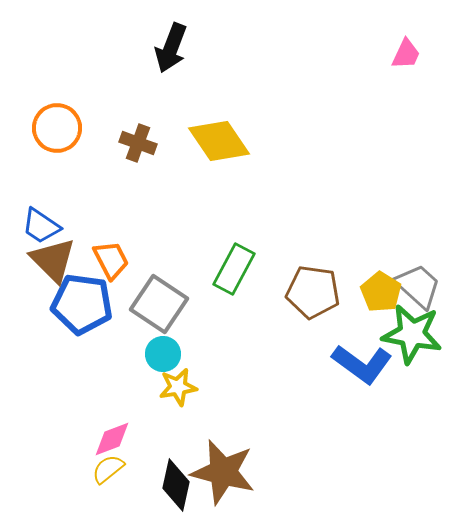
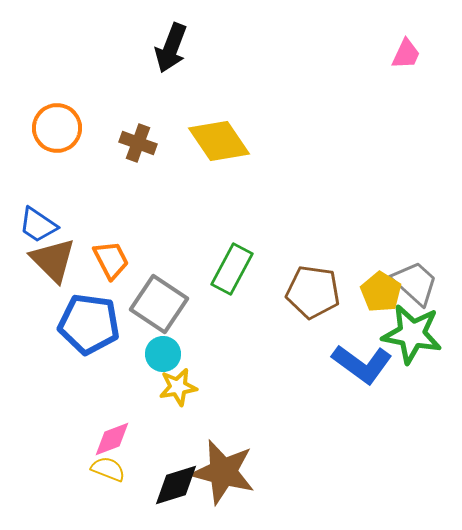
blue trapezoid: moved 3 px left, 1 px up
green rectangle: moved 2 px left
gray trapezoid: moved 3 px left, 3 px up
blue pentagon: moved 7 px right, 20 px down
yellow semicircle: rotated 60 degrees clockwise
black diamond: rotated 60 degrees clockwise
